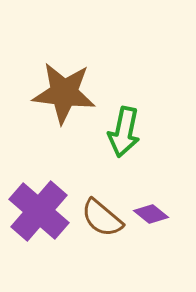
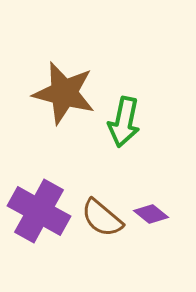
brown star: rotated 8 degrees clockwise
green arrow: moved 10 px up
purple cross: rotated 12 degrees counterclockwise
